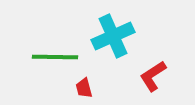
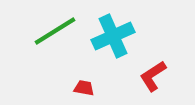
green line: moved 26 px up; rotated 33 degrees counterclockwise
red trapezoid: rotated 115 degrees clockwise
